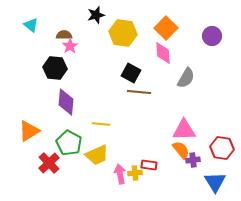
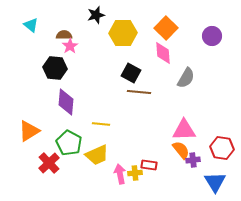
yellow hexagon: rotated 8 degrees counterclockwise
